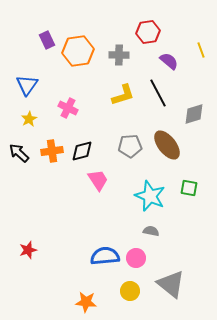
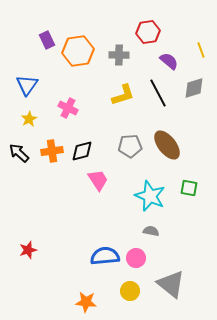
gray diamond: moved 26 px up
